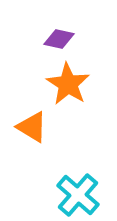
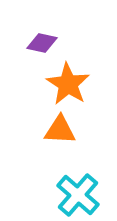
purple diamond: moved 17 px left, 4 px down
orange triangle: moved 28 px right, 3 px down; rotated 28 degrees counterclockwise
